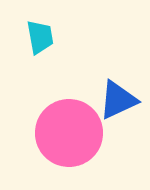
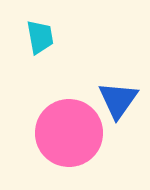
blue triangle: rotated 30 degrees counterclockwise
